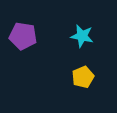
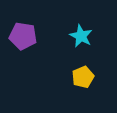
cyan star: moved 1 px left; rotated 15 degrees clockwise
